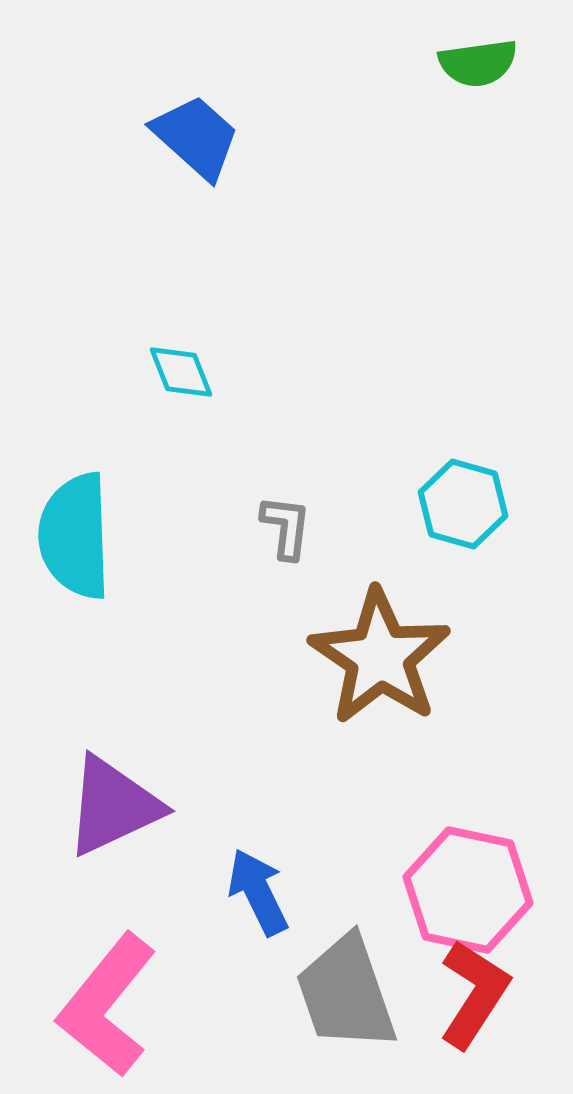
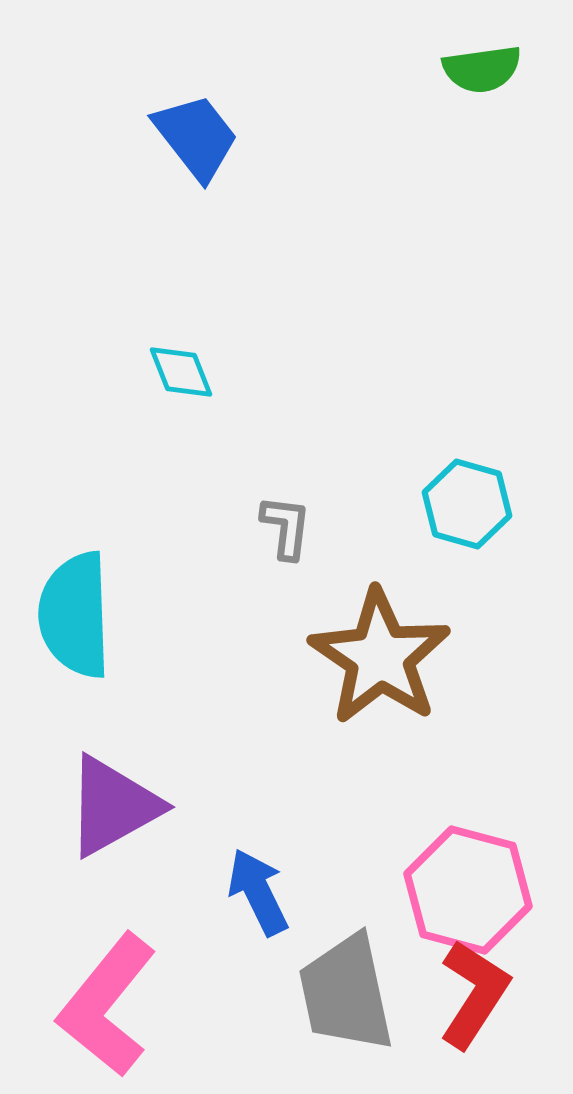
green semicircle: moved 4 px right, 6 px down
blue trapezoid: rotated 10 degrees clockwise
cyan hexagon: moved 4 px right
cyan semicircle: moved 79 px down
purple triangle: rotated 4 degrees counterclockwise
pink hexagon: rotated 3 degrees clockwise
gray trapezoid: rotated 7 degrees clockwise
